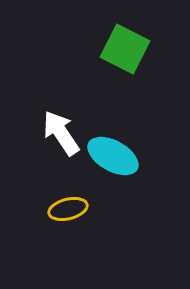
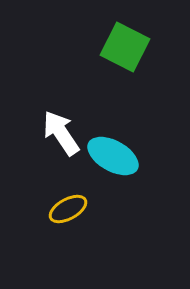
green square: moved 2 px up
yellow ellipse: rotated 15 degrees counterclockwise
